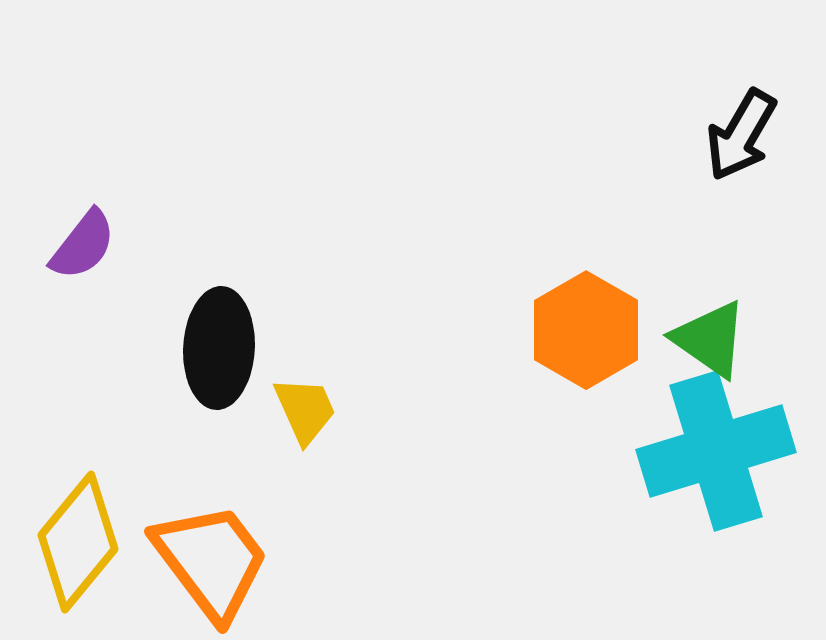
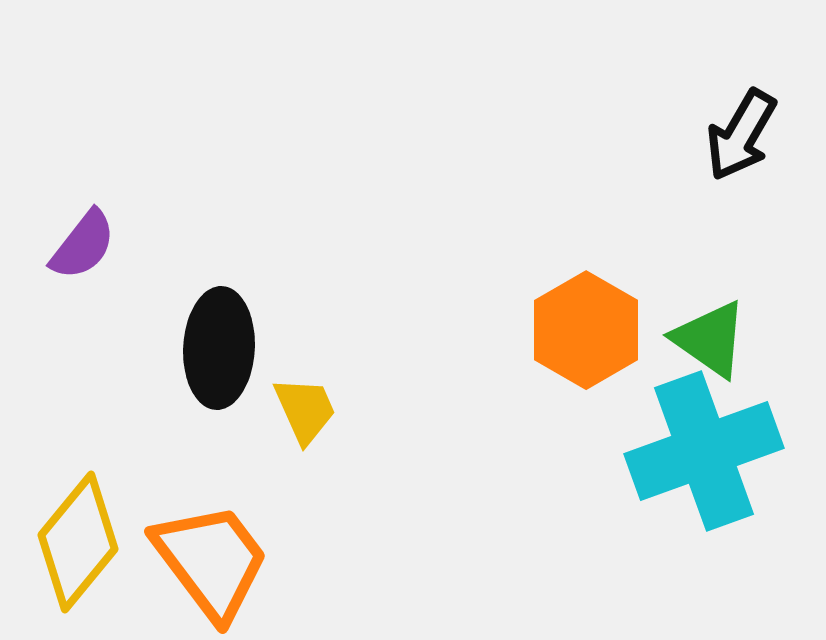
cyan cross: moved 12 px left; rotated 3 degrees counterclockwise
